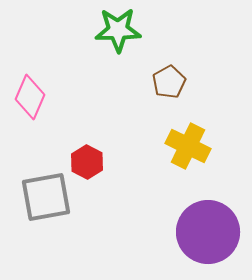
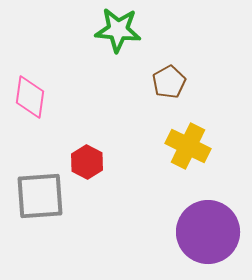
green star: rotated 6 degrees clockwise
pink diamond: rotated 15 degrees counterclockwise
gray square: moved 6 px left, 1 px up; rotated 6 degrees clockwise
